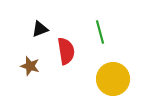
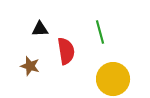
black triangle: rotated 18 degrees clockwise
